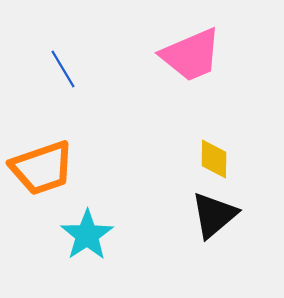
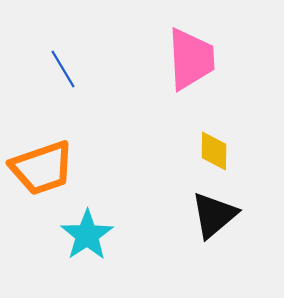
pink trapezoid: moved 4 px down; rotated 70 degrees counterclockwise
yellow diamond: moved 8 px up
